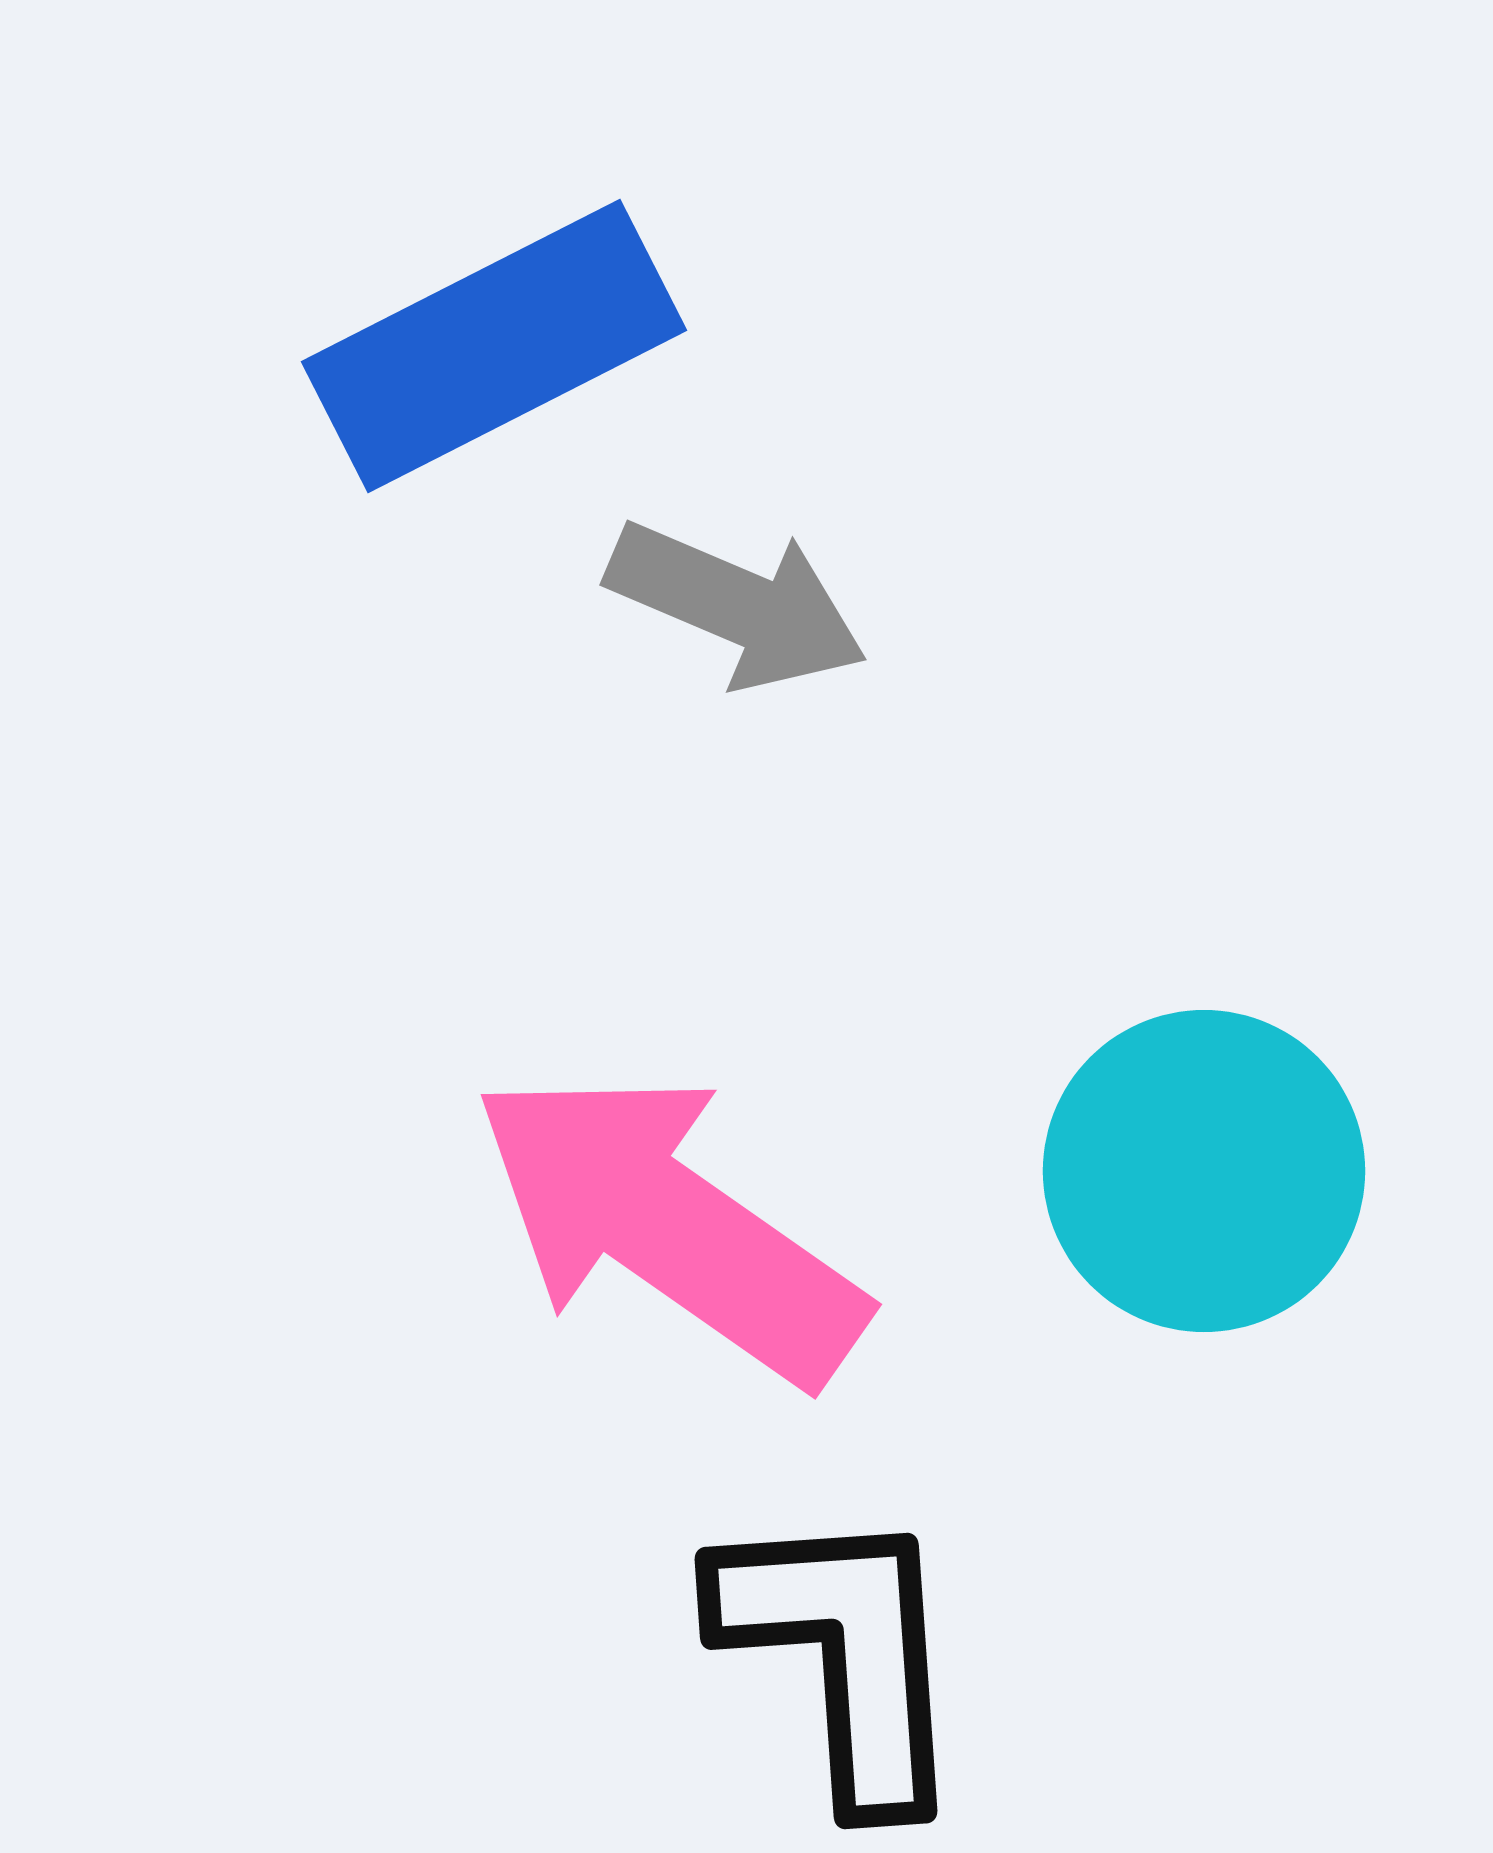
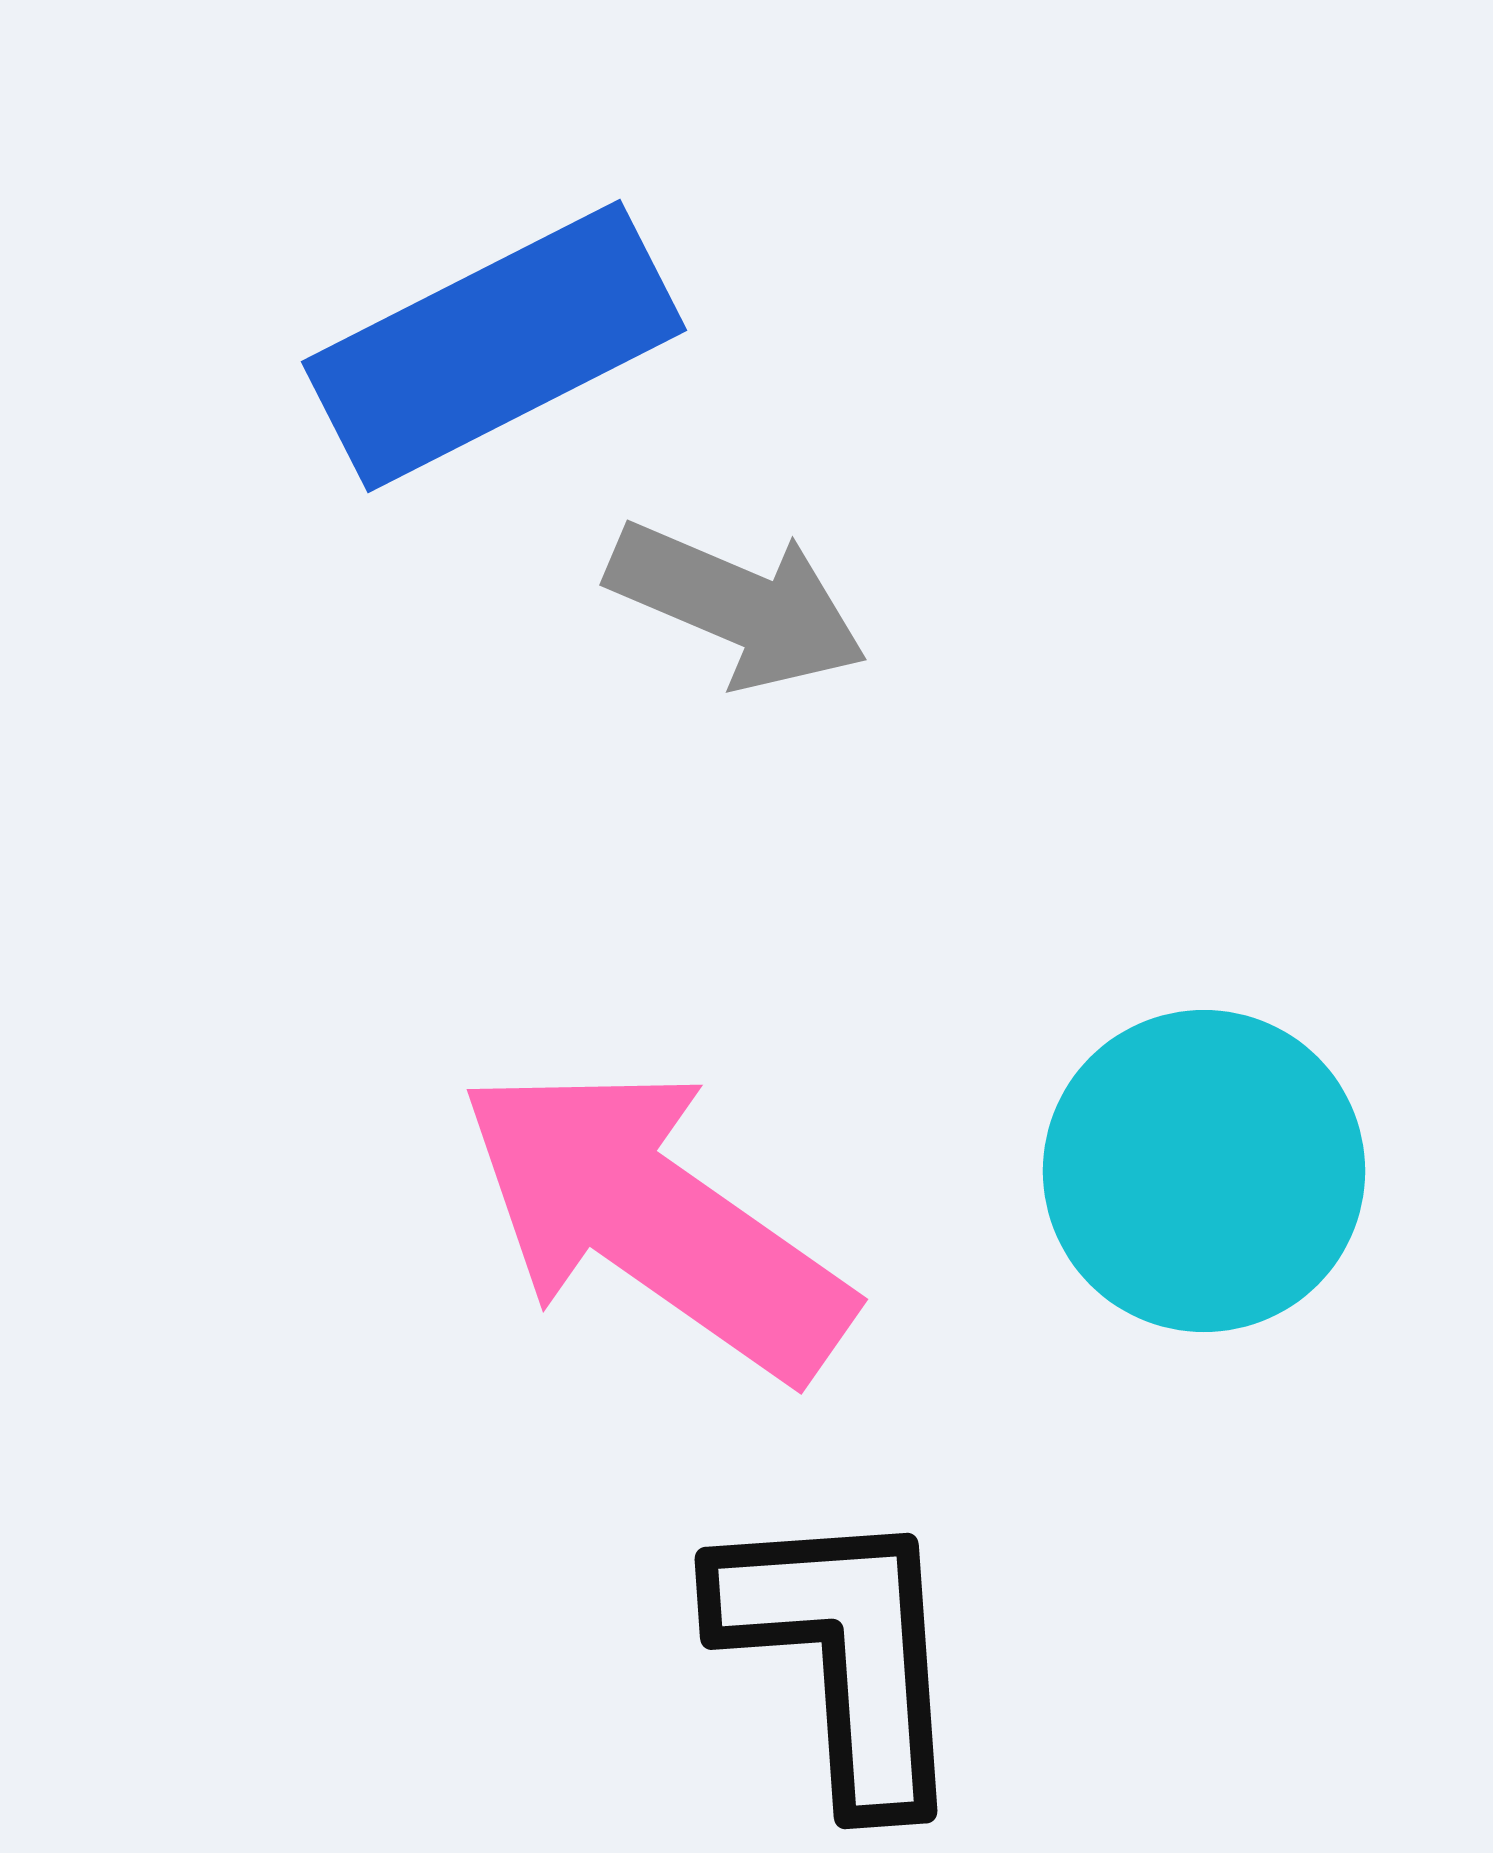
pink arrow: moved 14 px left, 5 px up
